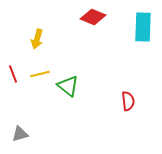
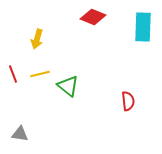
gray triangle: rotated 24 degrees clockwise
